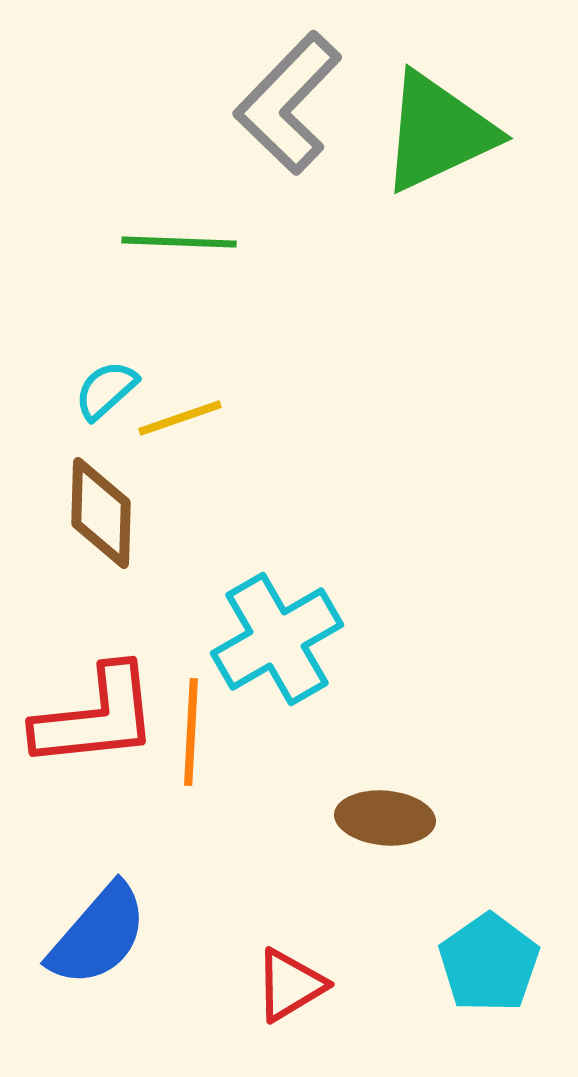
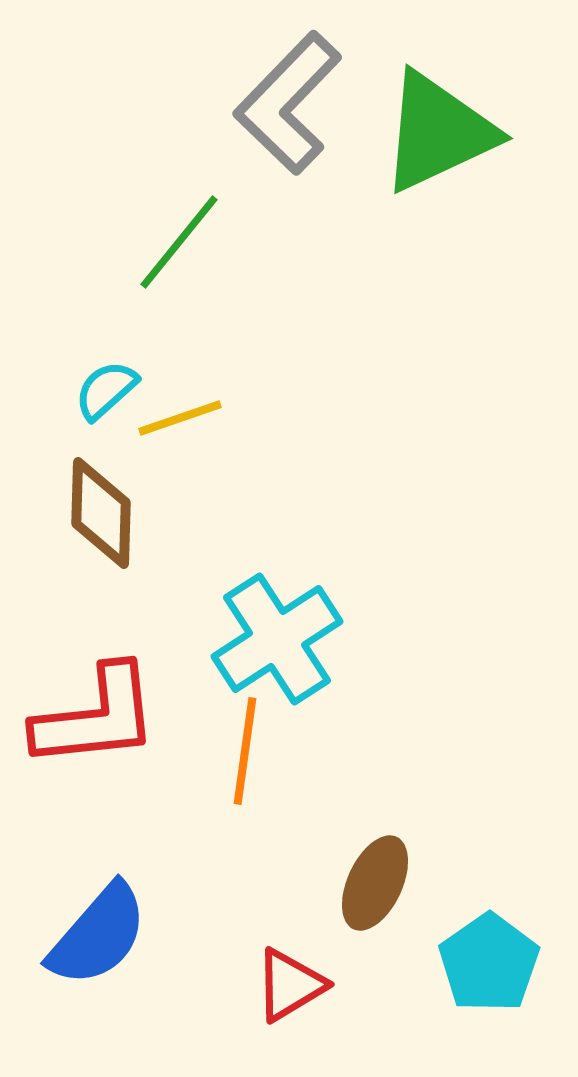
green line: rotated 53 degrees counterclockwise
cyan cross: rotated 3 degrees counterclockwise
orange line: moved 54 px right, 19 px down; rotated 5 degrees clockwise
brown ellipse: moved 10 px left, 65 px down; rotated 70 degrees counterclockwise
